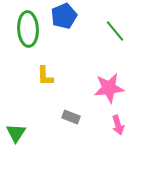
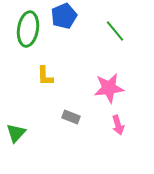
green ellipse: rotated 12 degrees clockwise
green triangle: rotated 10 degrees clockwise
